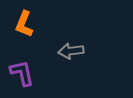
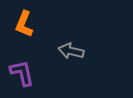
gray arrow: rotated 20 degrees clockwise
